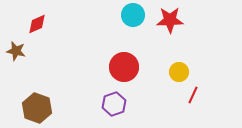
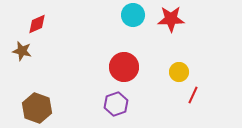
red star: moved 1 px right, 1 px up
brown star: moved 6 px right
purple hexagon: moved 2 px right
